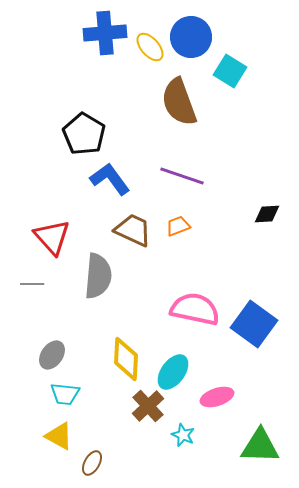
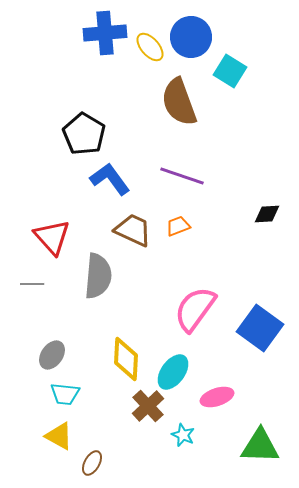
pink semicircle: rotated 66 degrees counterclockwise
blue square: moved 6 px right, 4 px down
